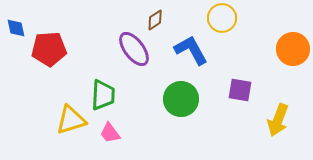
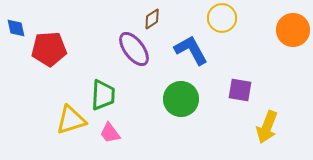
brown diamond: moved 3 px left, 1 px up
orange circle: moved 19 px up
yellow arrow: moved 11 px left, 7 px down
